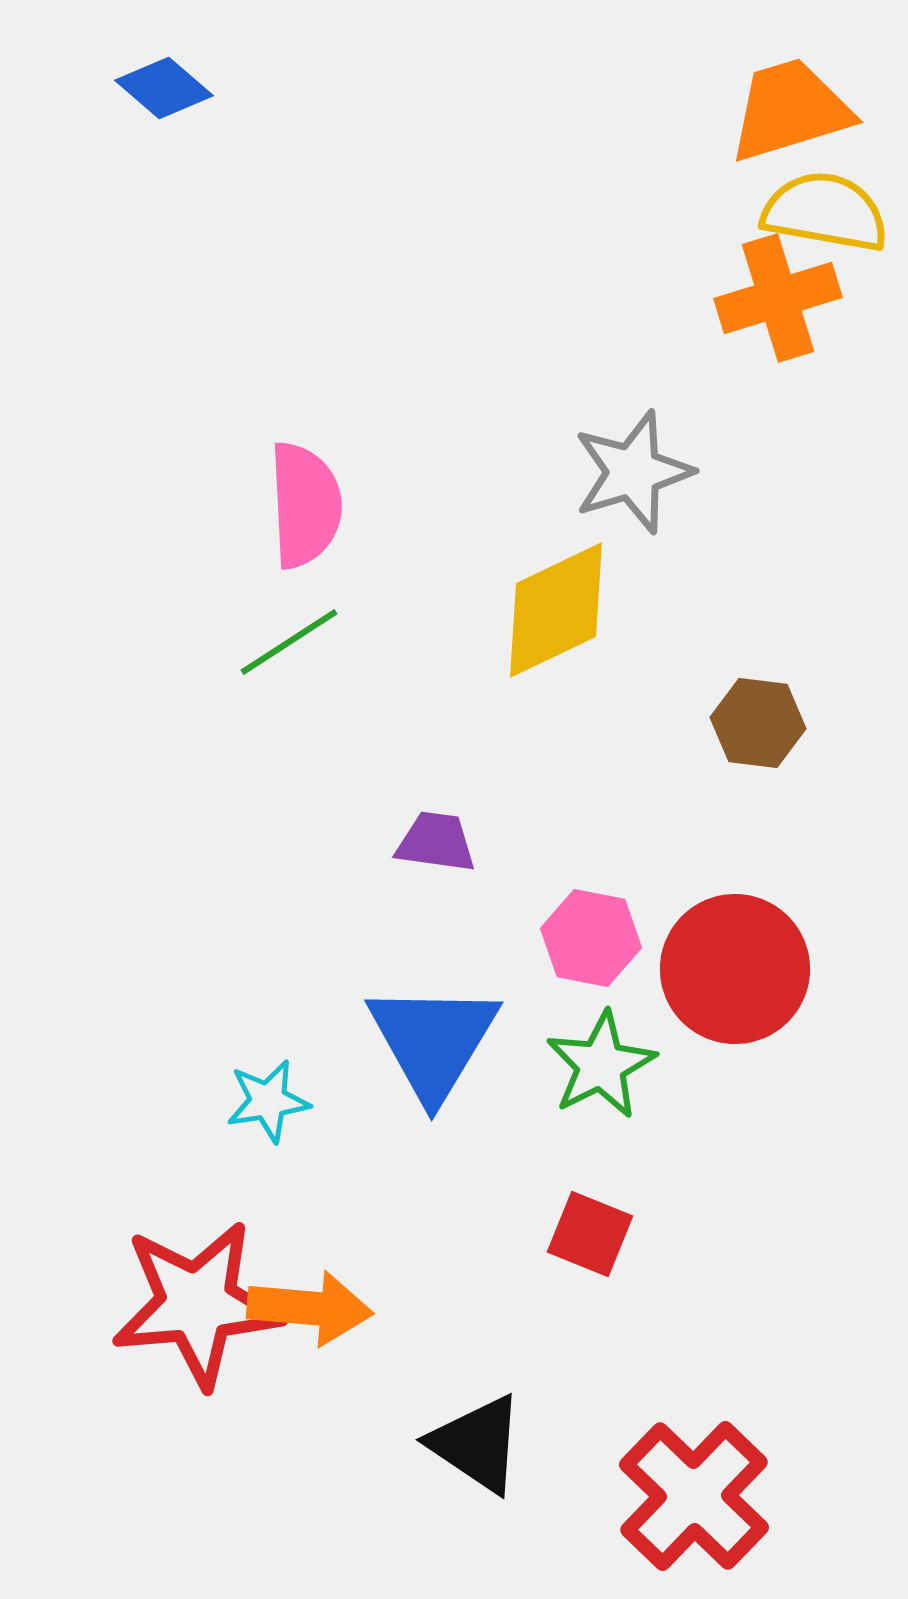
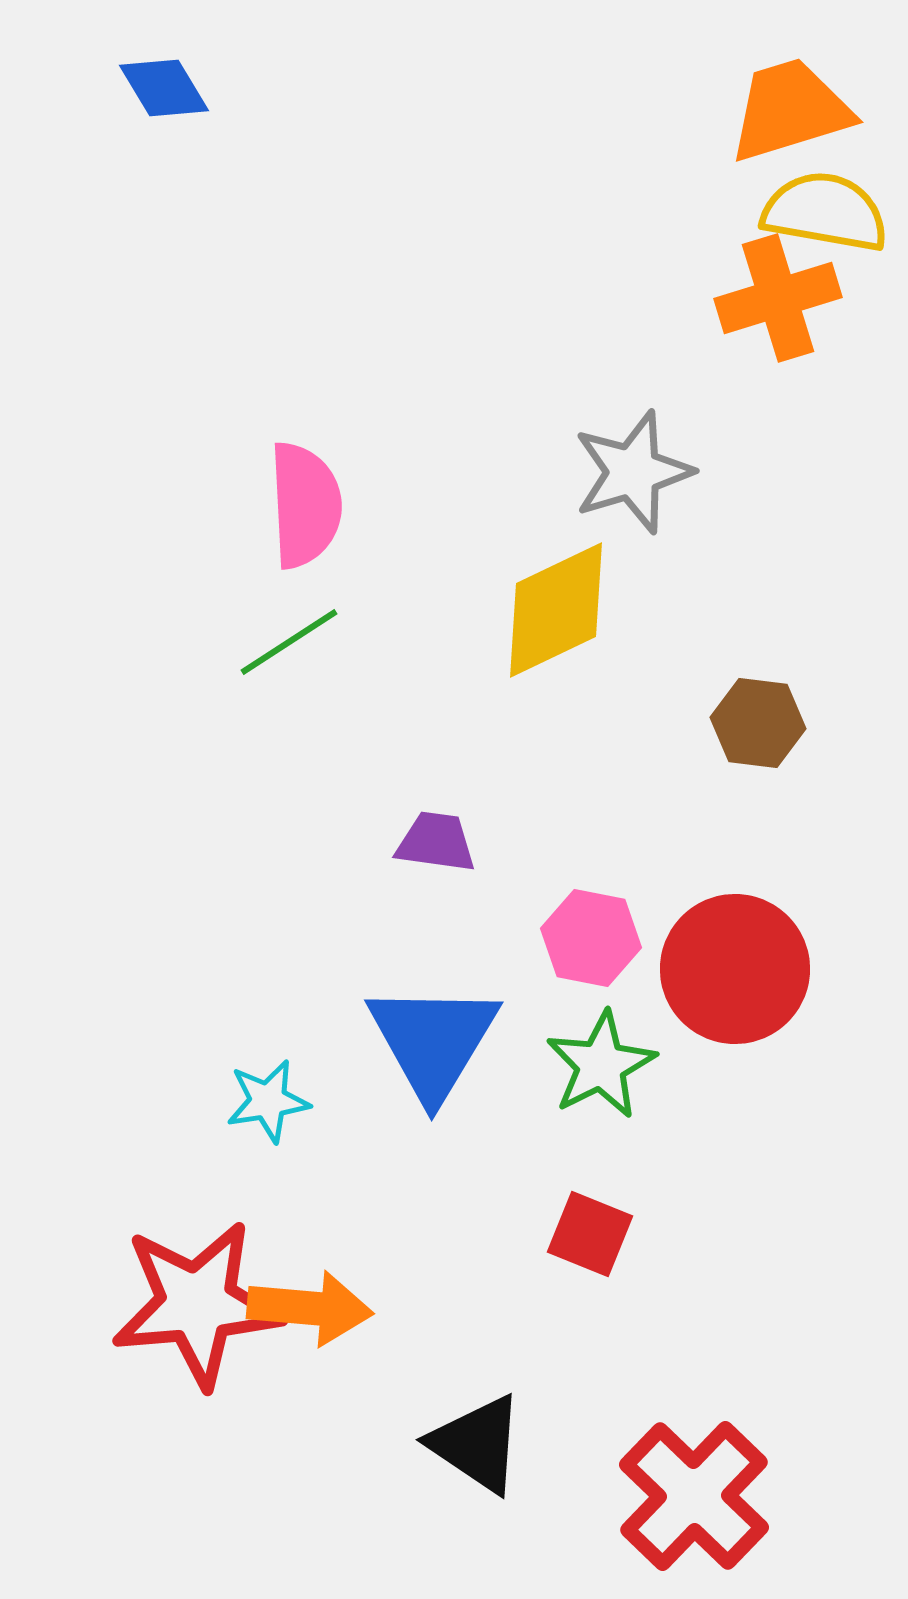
blue diamond: rotated 18 degrees clockwise
